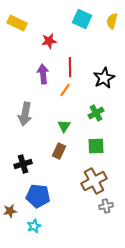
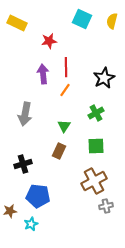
red line: moved 4 px left
cyan star: moved 3 px left, 2 px up
